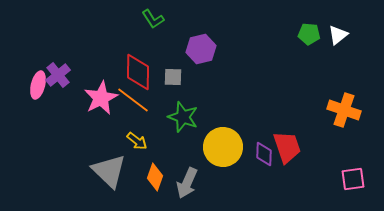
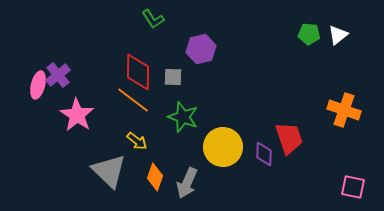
pink star: moved 24 px left, 17 px down; rotated 12 degrees counterclockwise
red trapezoid: moved 2 px right, 9 px up
pink square: moved 8 px down; rotated 20 degrees clockwise
